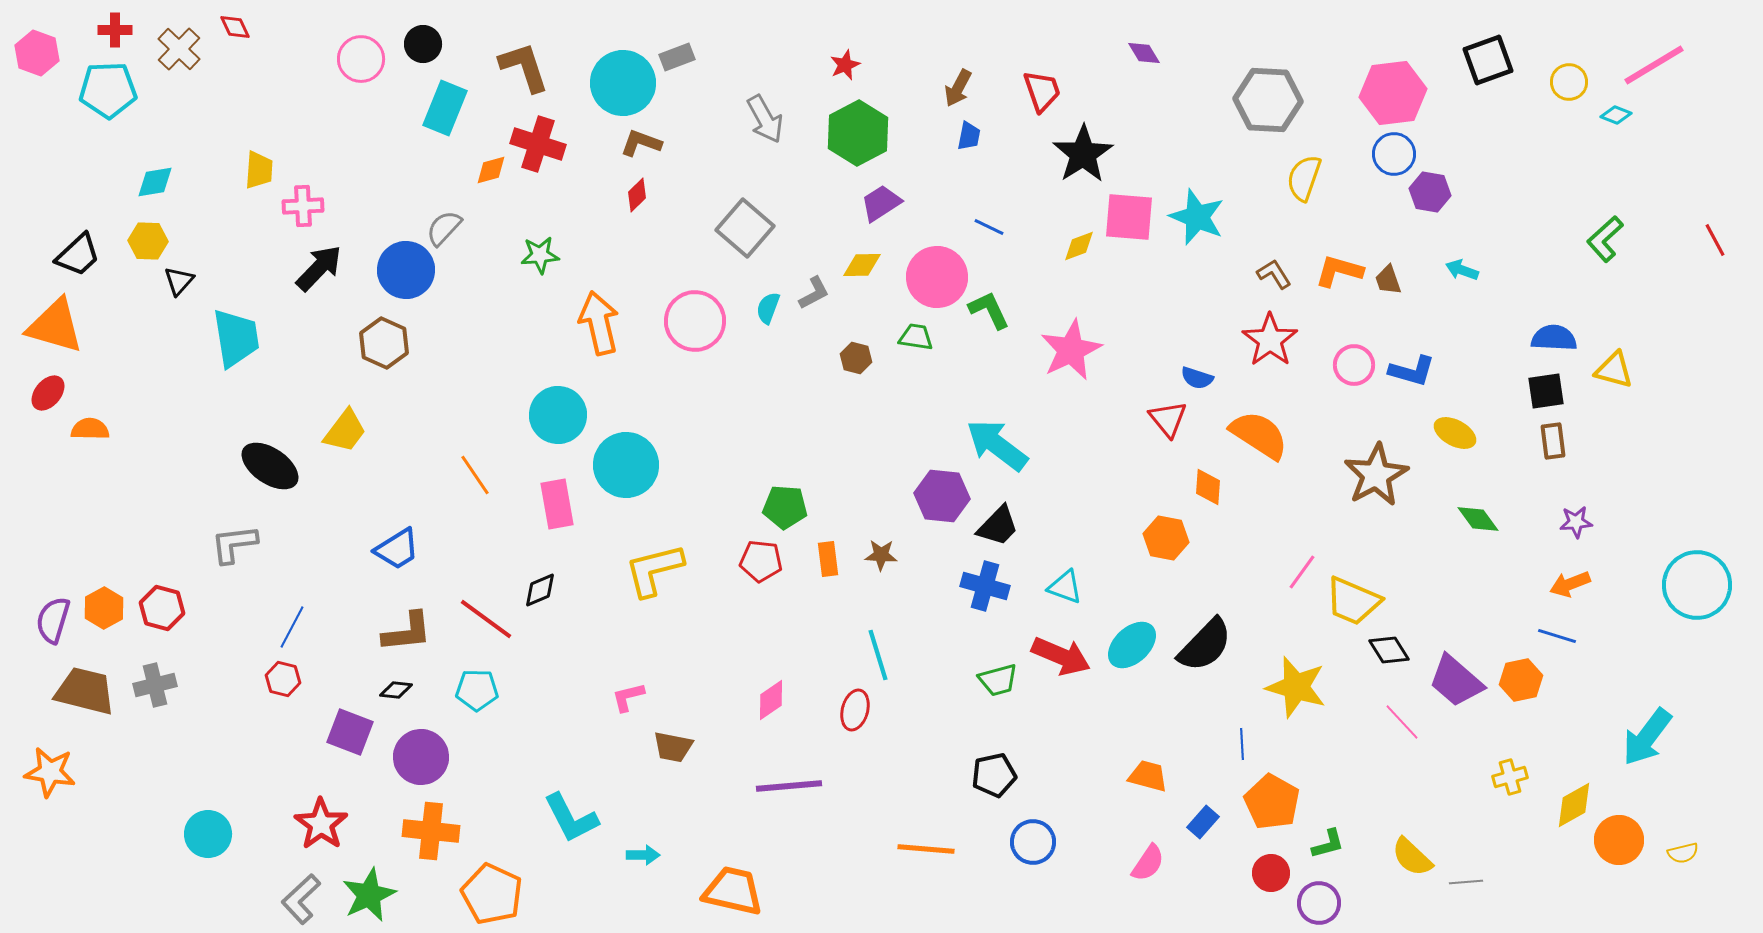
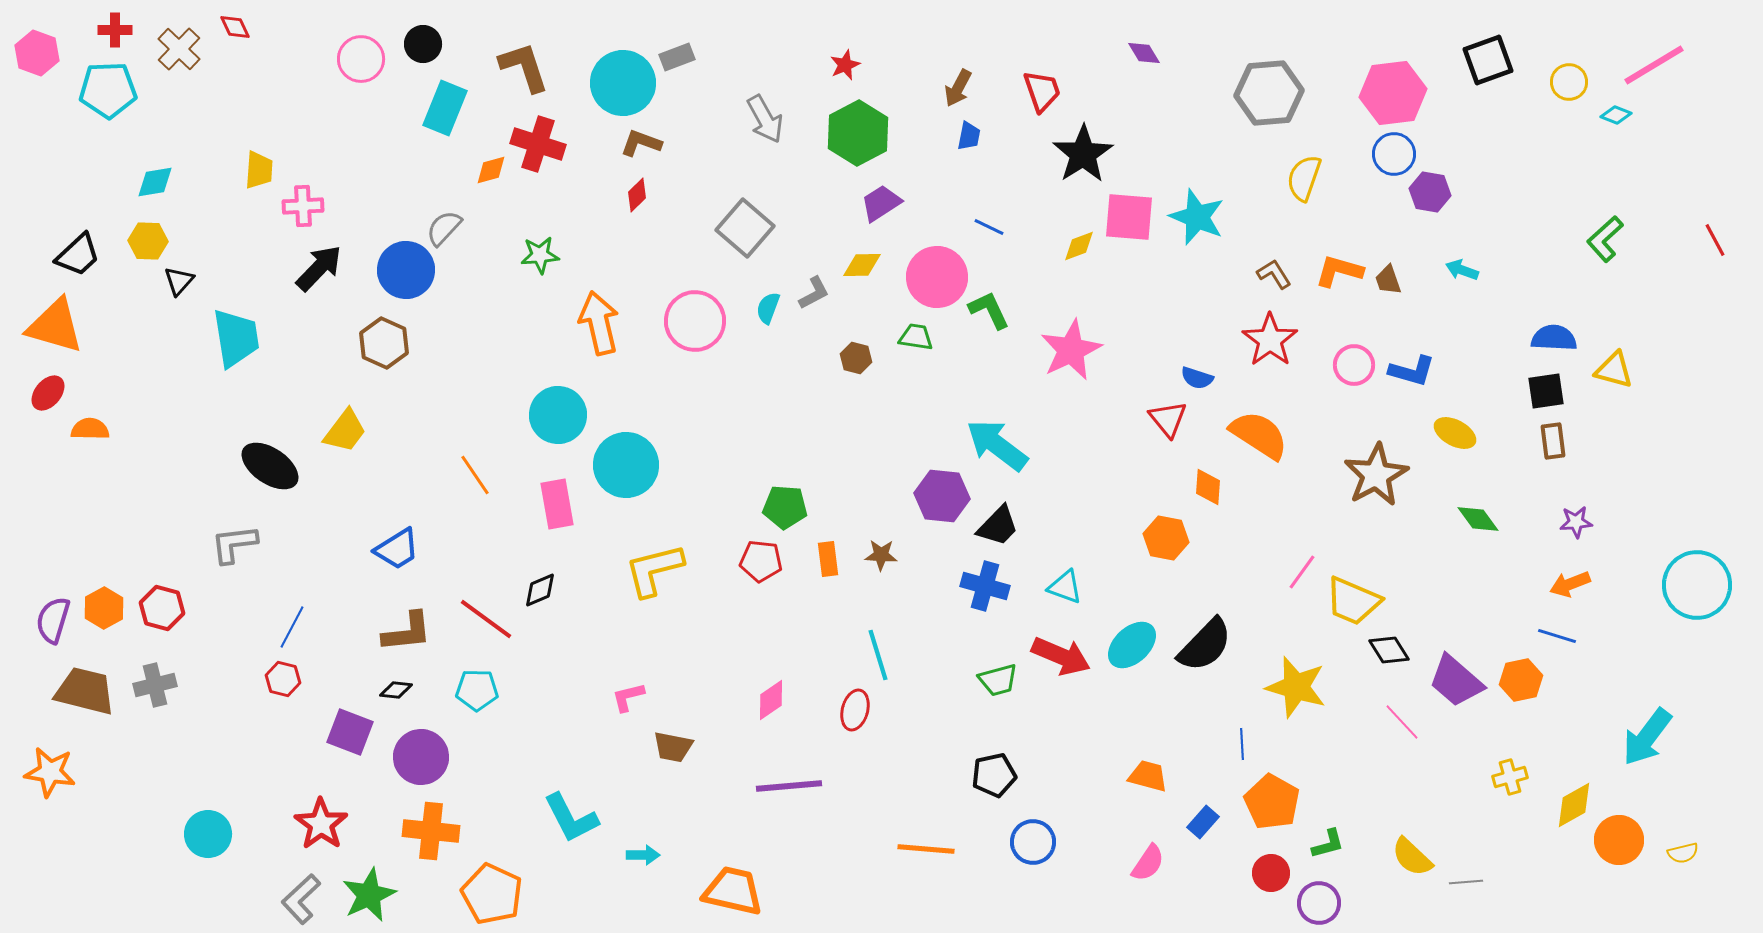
gray hexagon at (1268, 100): moved 1 px right, 7 px up; rotated 8 degrees counterclockwise
